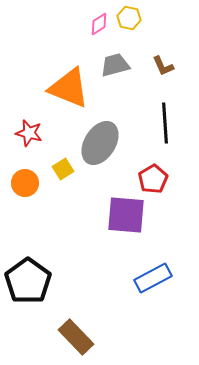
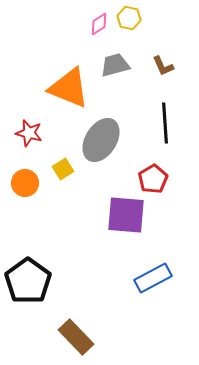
gray ellipse: moved 1 px right, 3 px up
